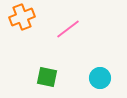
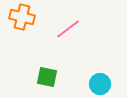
orange cross: rotated 35 degrees clockwise
cyan circle: moved 6 px down
